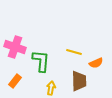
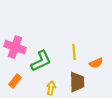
yellow line: rotated 70 degrees clockwise
green L-shape: rotated 60 degrees clockwise
brown trapezoid: moved 2 px left, 1 px down
